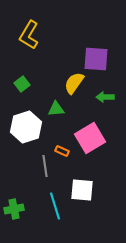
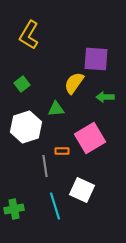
orange rectangle: rotated 24 degrees counterclockwise
white square: rotated 20 degrees clockwise
